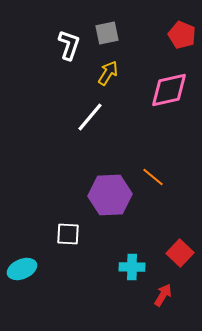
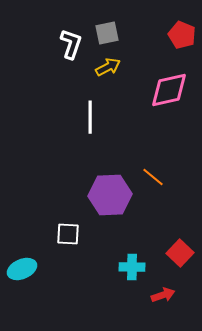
white L-shape: moved 2 px right, 1 px up
yellow arrow: moved 6 px up; rotated 30 degrees clockwise
white line: rotated 40 degrees counterclockwise
red arrow: rotated 40 degrees clockwise
